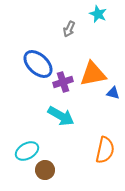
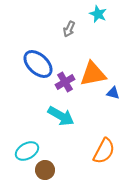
purple cross: moved 2 px right; rotated 12 degrees counterclockwise
orange semicircle: moved 1 px left, 1 px down; rotated 16 degrees clockwise
